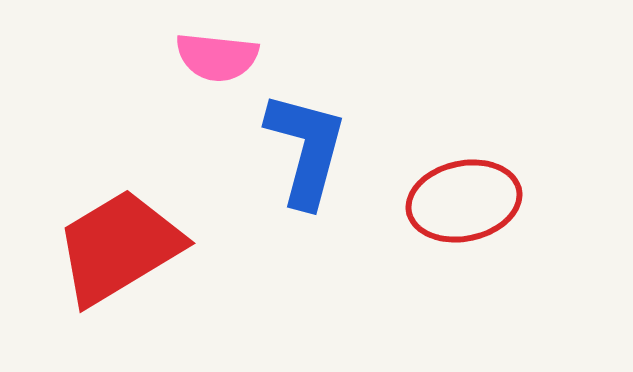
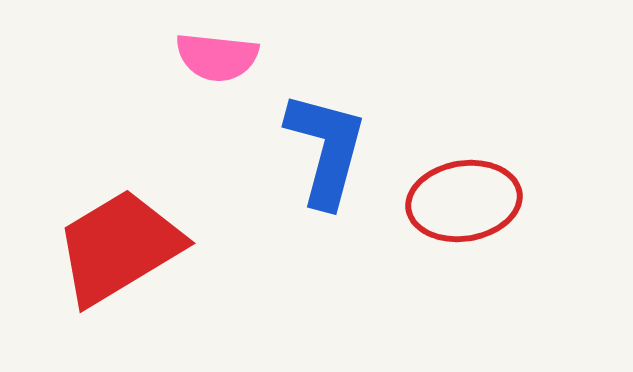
blue L-shape: moved 20 px right
red ellipse: rotated 3 degrees clockwise
